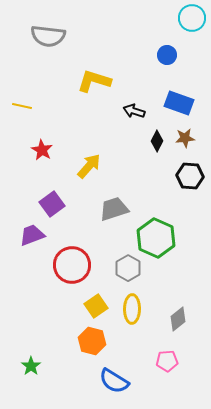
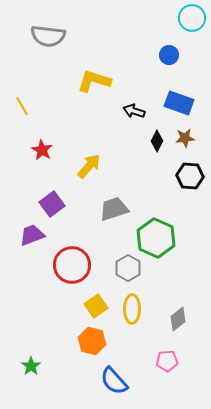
blue circle: moved 2 px right
yellow line: rotated 48 degrees clockwise
blue semicircle: rotated 16 degrees clockwise
